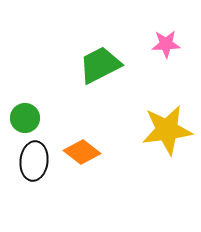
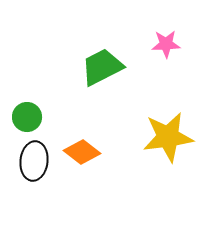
green trapezoid: moved 2 px right, 2 px down
green circle: moved 2 px right, 1 px up
yellow star: moved 1 px right, 7 px down
